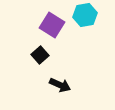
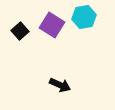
cyan hexagon: moved 1 px left, 2 px down
black square: moved 20 px left, 24 px up
